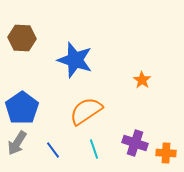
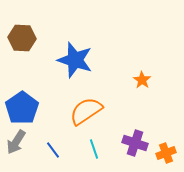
gray arrow: moved 1 px left, 1 px up
orange cross: rotated 24 degrees counterclockwise
